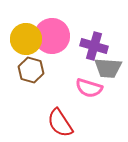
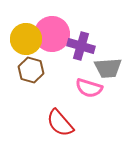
pink circle: moved 2 px up
purple cross: moved 13 px left
gray trapezoid: rotated 8 degrees counterclockwise
red semicircle: rotated 8 degrees counterclockwise
